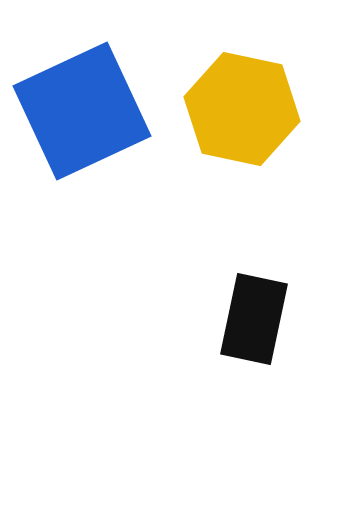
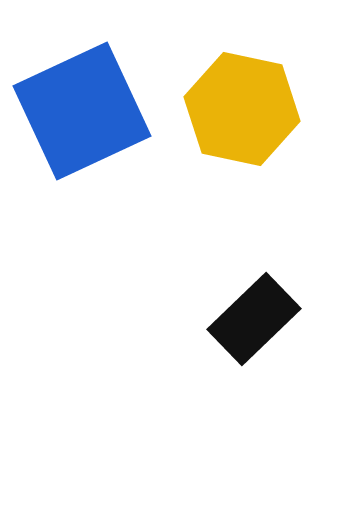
black rectangle: rotated 34 degrees clockwise
